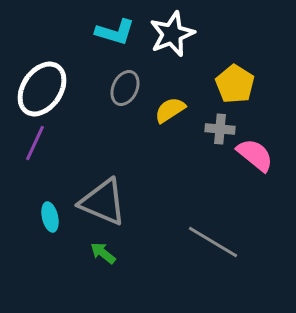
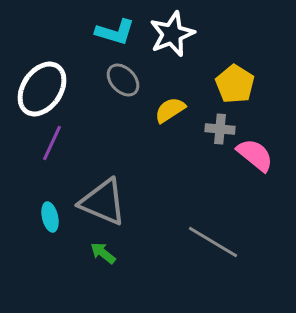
gray ellipse: moved 2 px left, 8 px up; rotated 68 degrees counterclockwise
purple line: moved 17 px right
